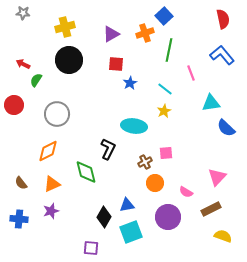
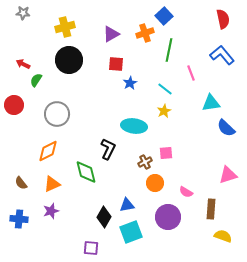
pink triangle: moved 11 px right, 2 px up; rotated 30 degrees clockwise
brown rectangle: rotated 60 degrees counterclockwise
